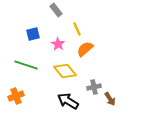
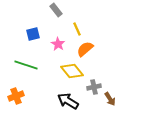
yellow diamond: moved 7 px right
